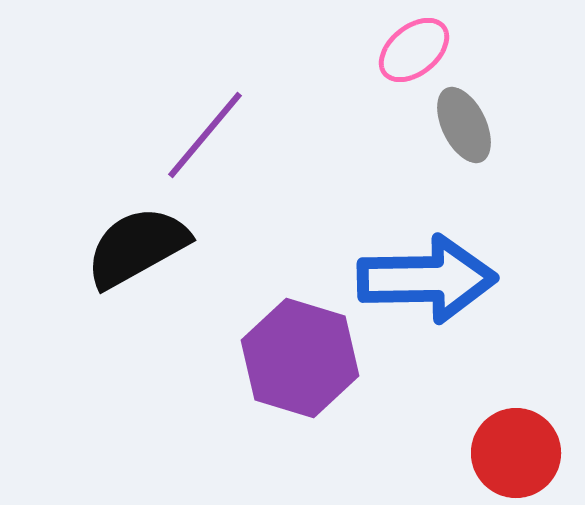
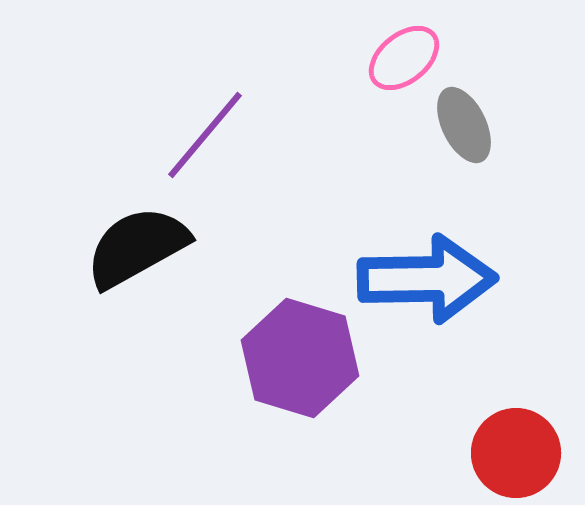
pink ellipse: moved 10 px left, 8 px down
